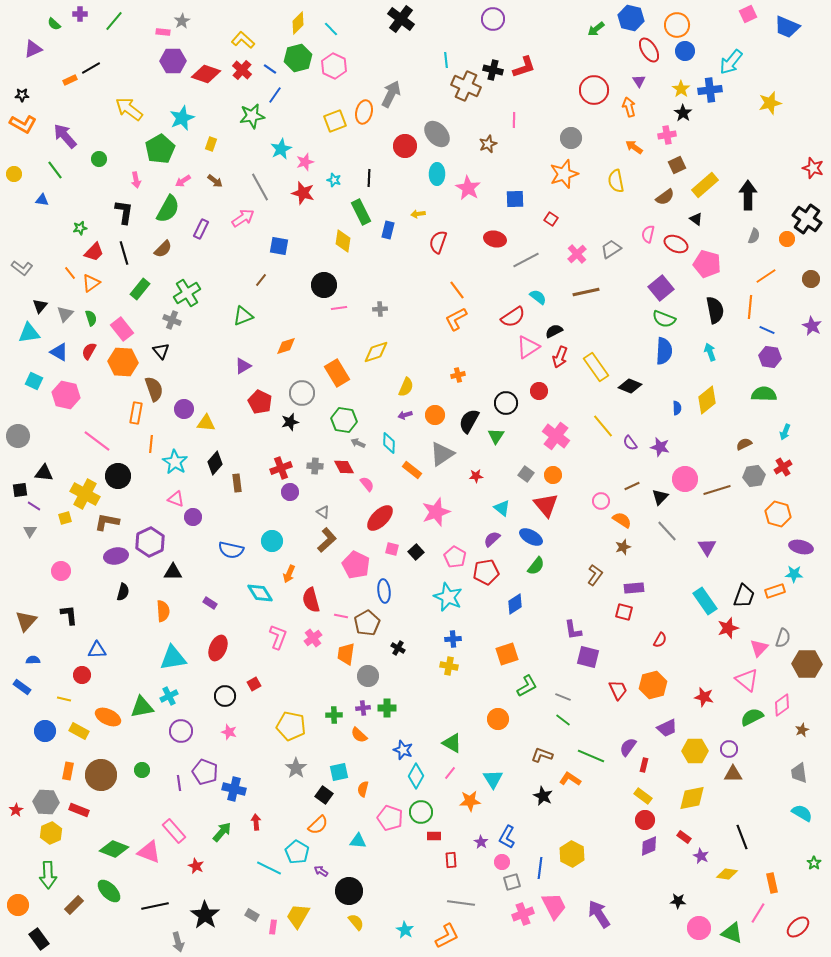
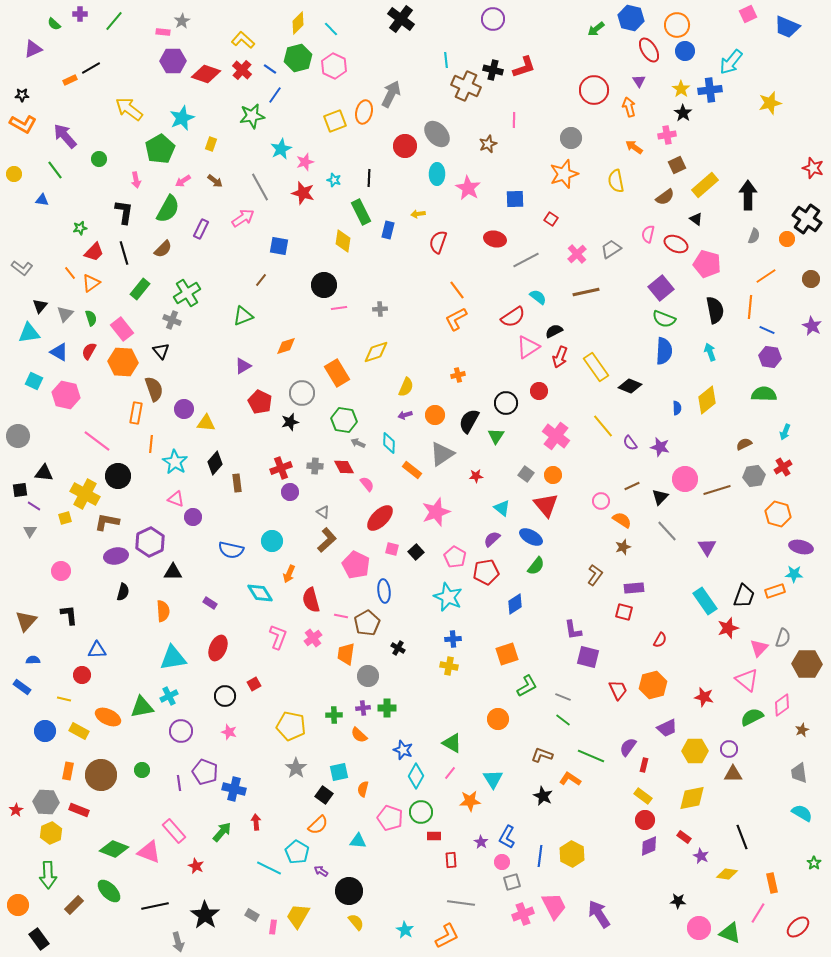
blue line at (540, 868): moved 12 px up
green triangle at (732, 933): moved 2 px left
